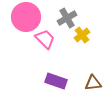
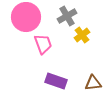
gray cross: moved 2 px up
pink trapezoid: moved 2 px left, 5 px down; rotated 25 degrees clockwise
